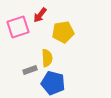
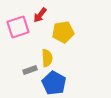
blue pentagon: moved 1 px right; rotated 15 degrees clockwise
